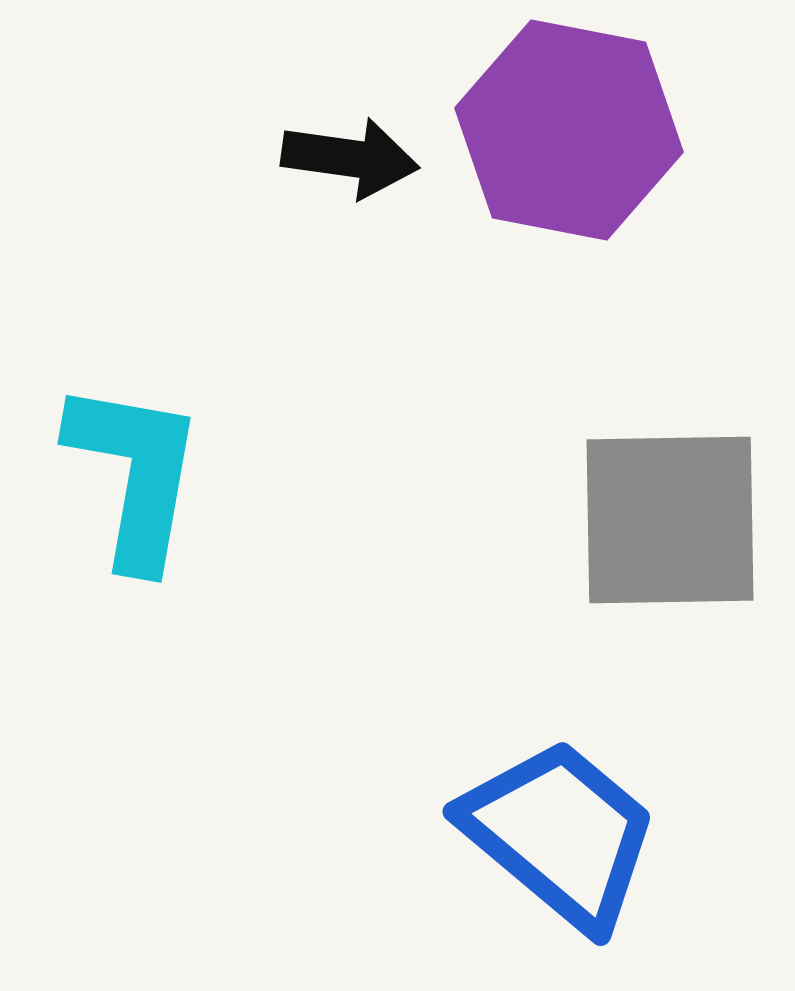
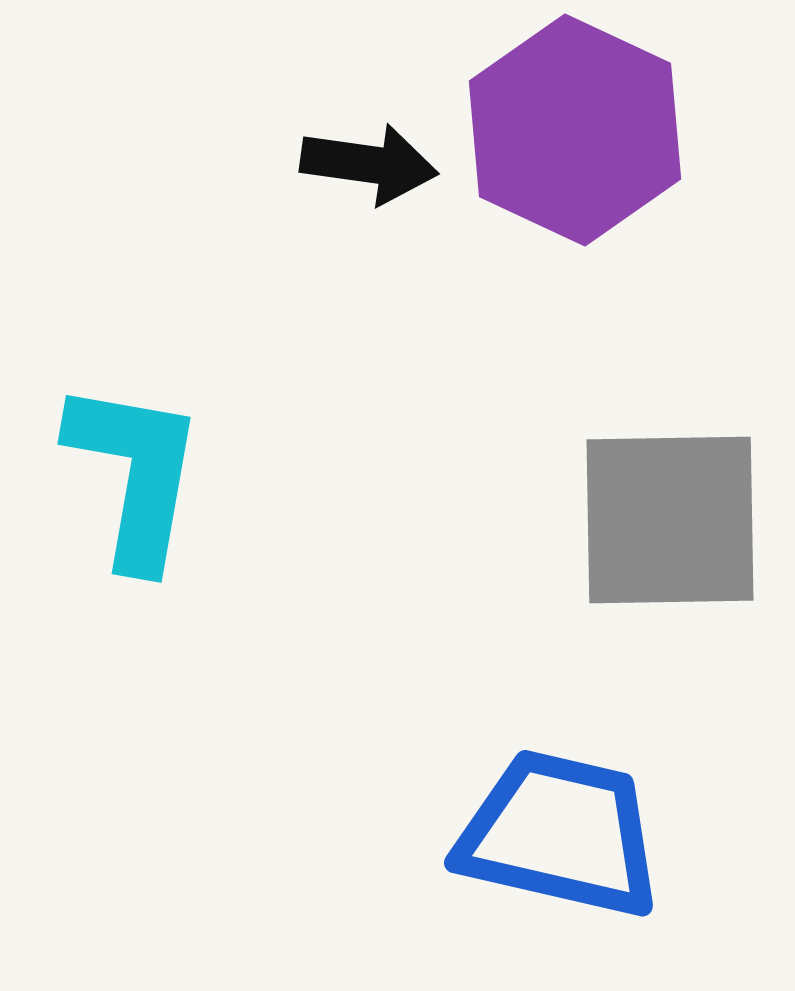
purple hexagon: moved 6 px right; rotated 14 degrees clockwise
black arrow: moved 19 px right, 6 px down
blue trapezoid: rotated 27 degrees counterclockwise
